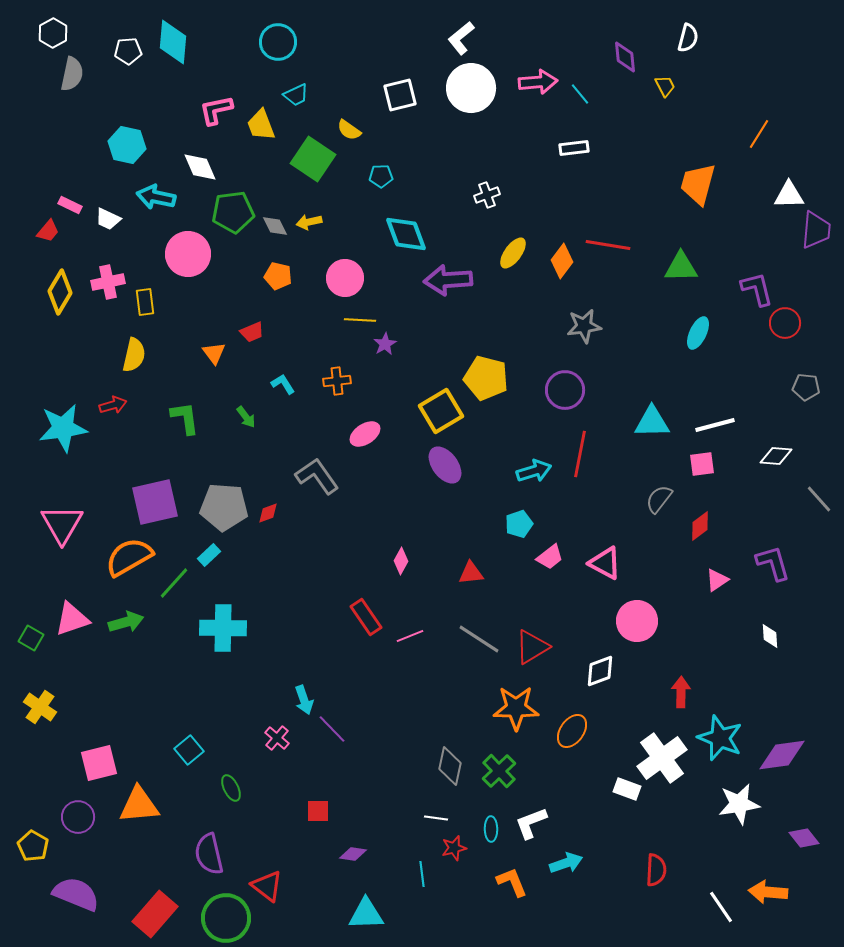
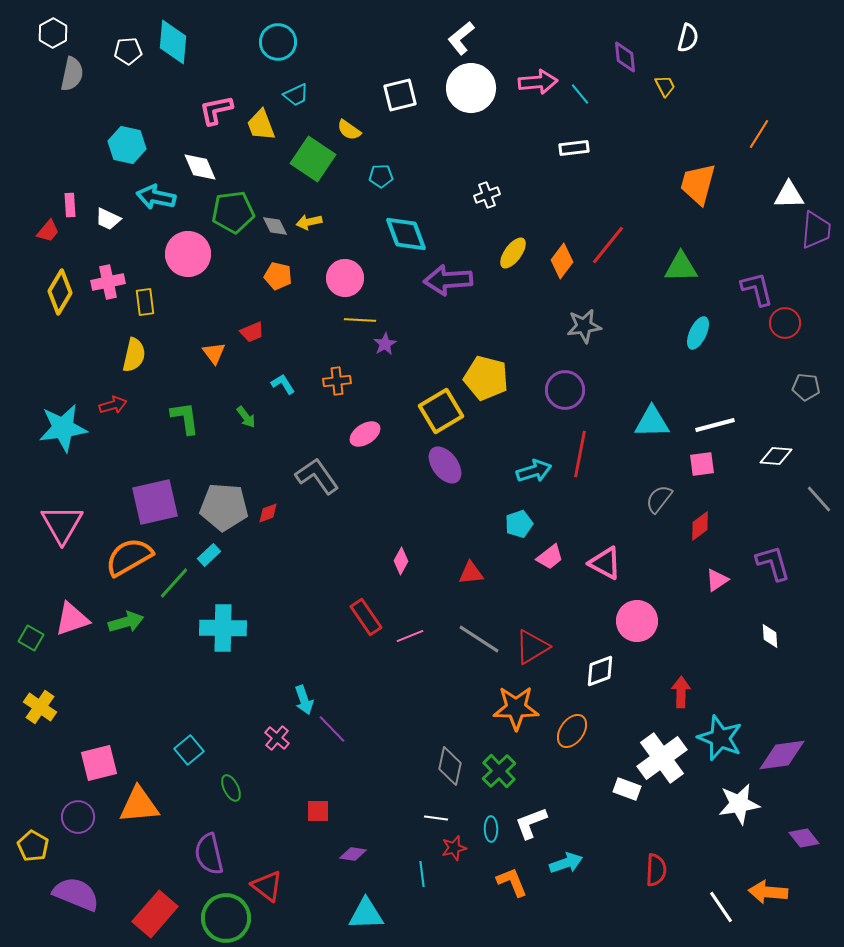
pink rectangle at (70, 205): rotated 60 degrees clockwise
red line at (608, 245): rotated 60 degrees counterclockwise
